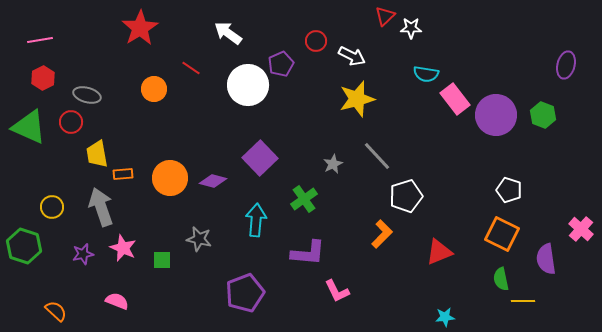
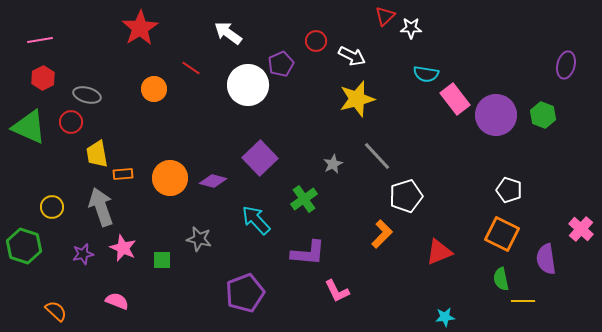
cyan arrow at (256, 220): rotated 48 degrees counterclockwise
